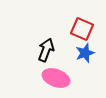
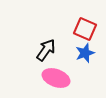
red square: moved 3 px right
black arrow: rotated 15 degrees clockwise
